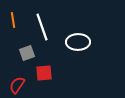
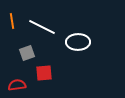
orange line: moved 1 px left, 1 px down
white line: rotated 44 degrees counterclockwise
red semicircle: rotated 48 degrees clockwise
